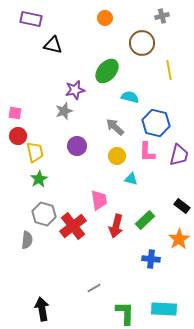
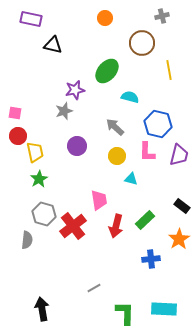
blue hexagon: moved 2 px right, 1 px down
blue cross: rotated 12 degrees counterclockwise
